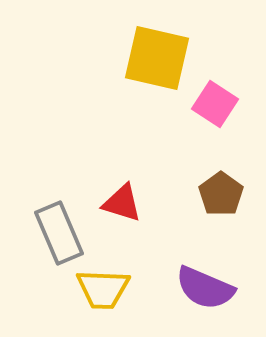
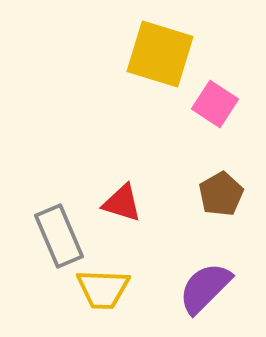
yellow square: moved 3 px right, 4 px up; rotated 4 degrees clockwise
brown pentagon: rotated 6 degrees clockwise
gray rectangle: moved 3 px down
purple semicircle: rotated 112 degrees clockwise
